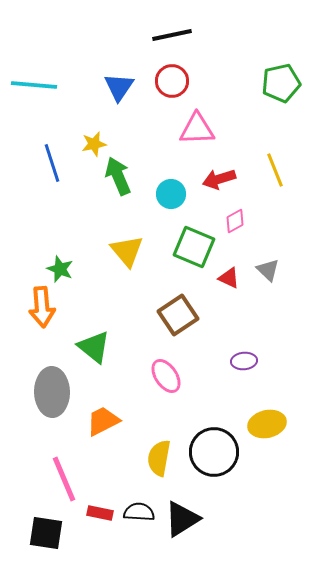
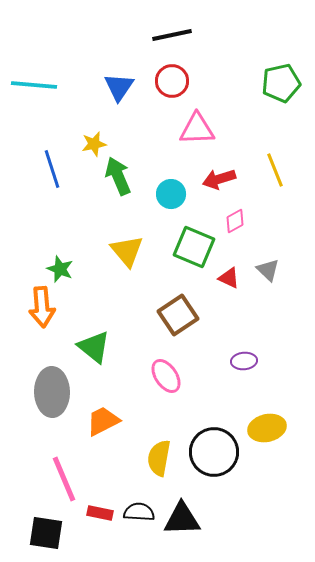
blue line: moved 6 px down
yellow ellipse: moved 4 px down
black triangle: rotated 30 degrees clockwise
